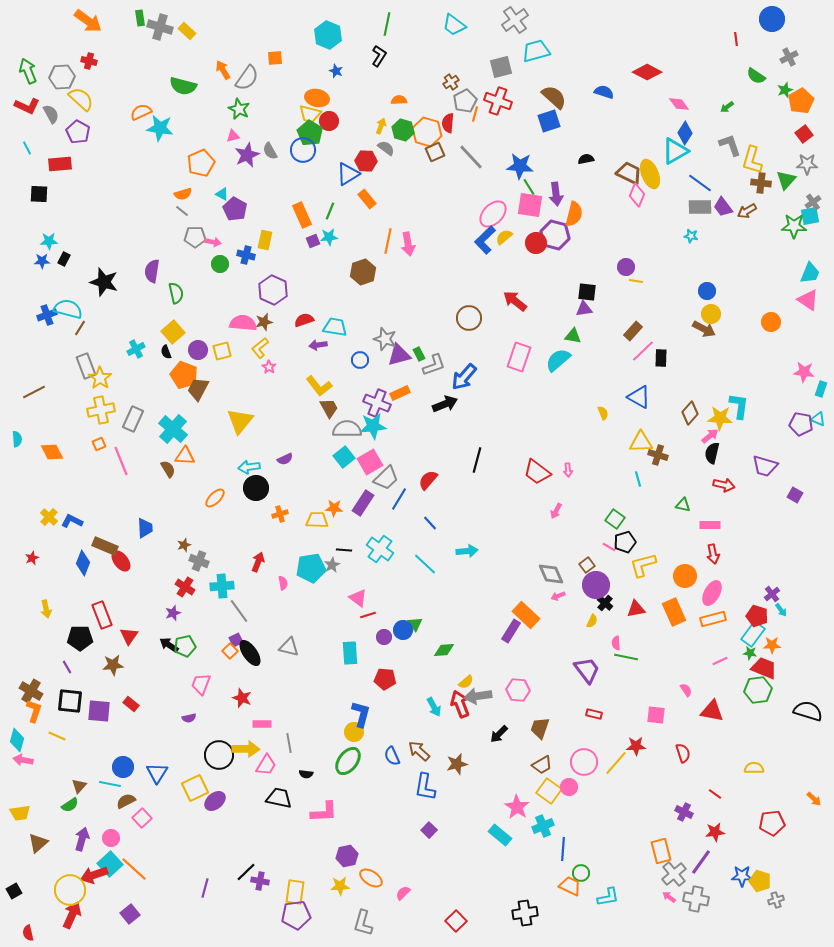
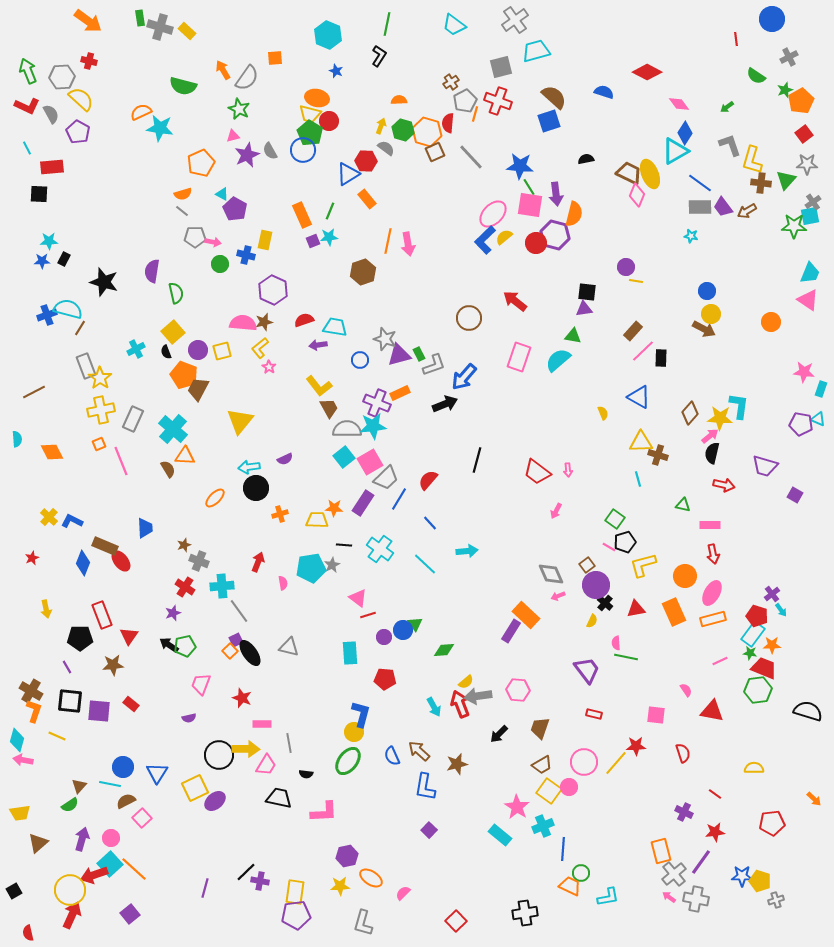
red rectangle at (60, 164): moved 8 px left, 3 px down
black line at (344, 550): moved 5 px up
